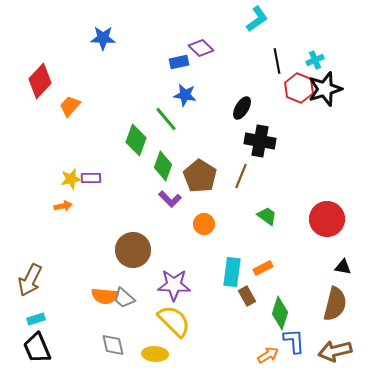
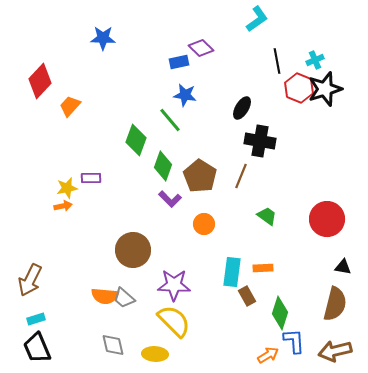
green line at (166, 119): moved 4 px right, 1 px down
yellow star at (71, 179): moved 4 px left, 9 px down
orange rectangle at (263, 268): rotated 24 degrees clockwise
